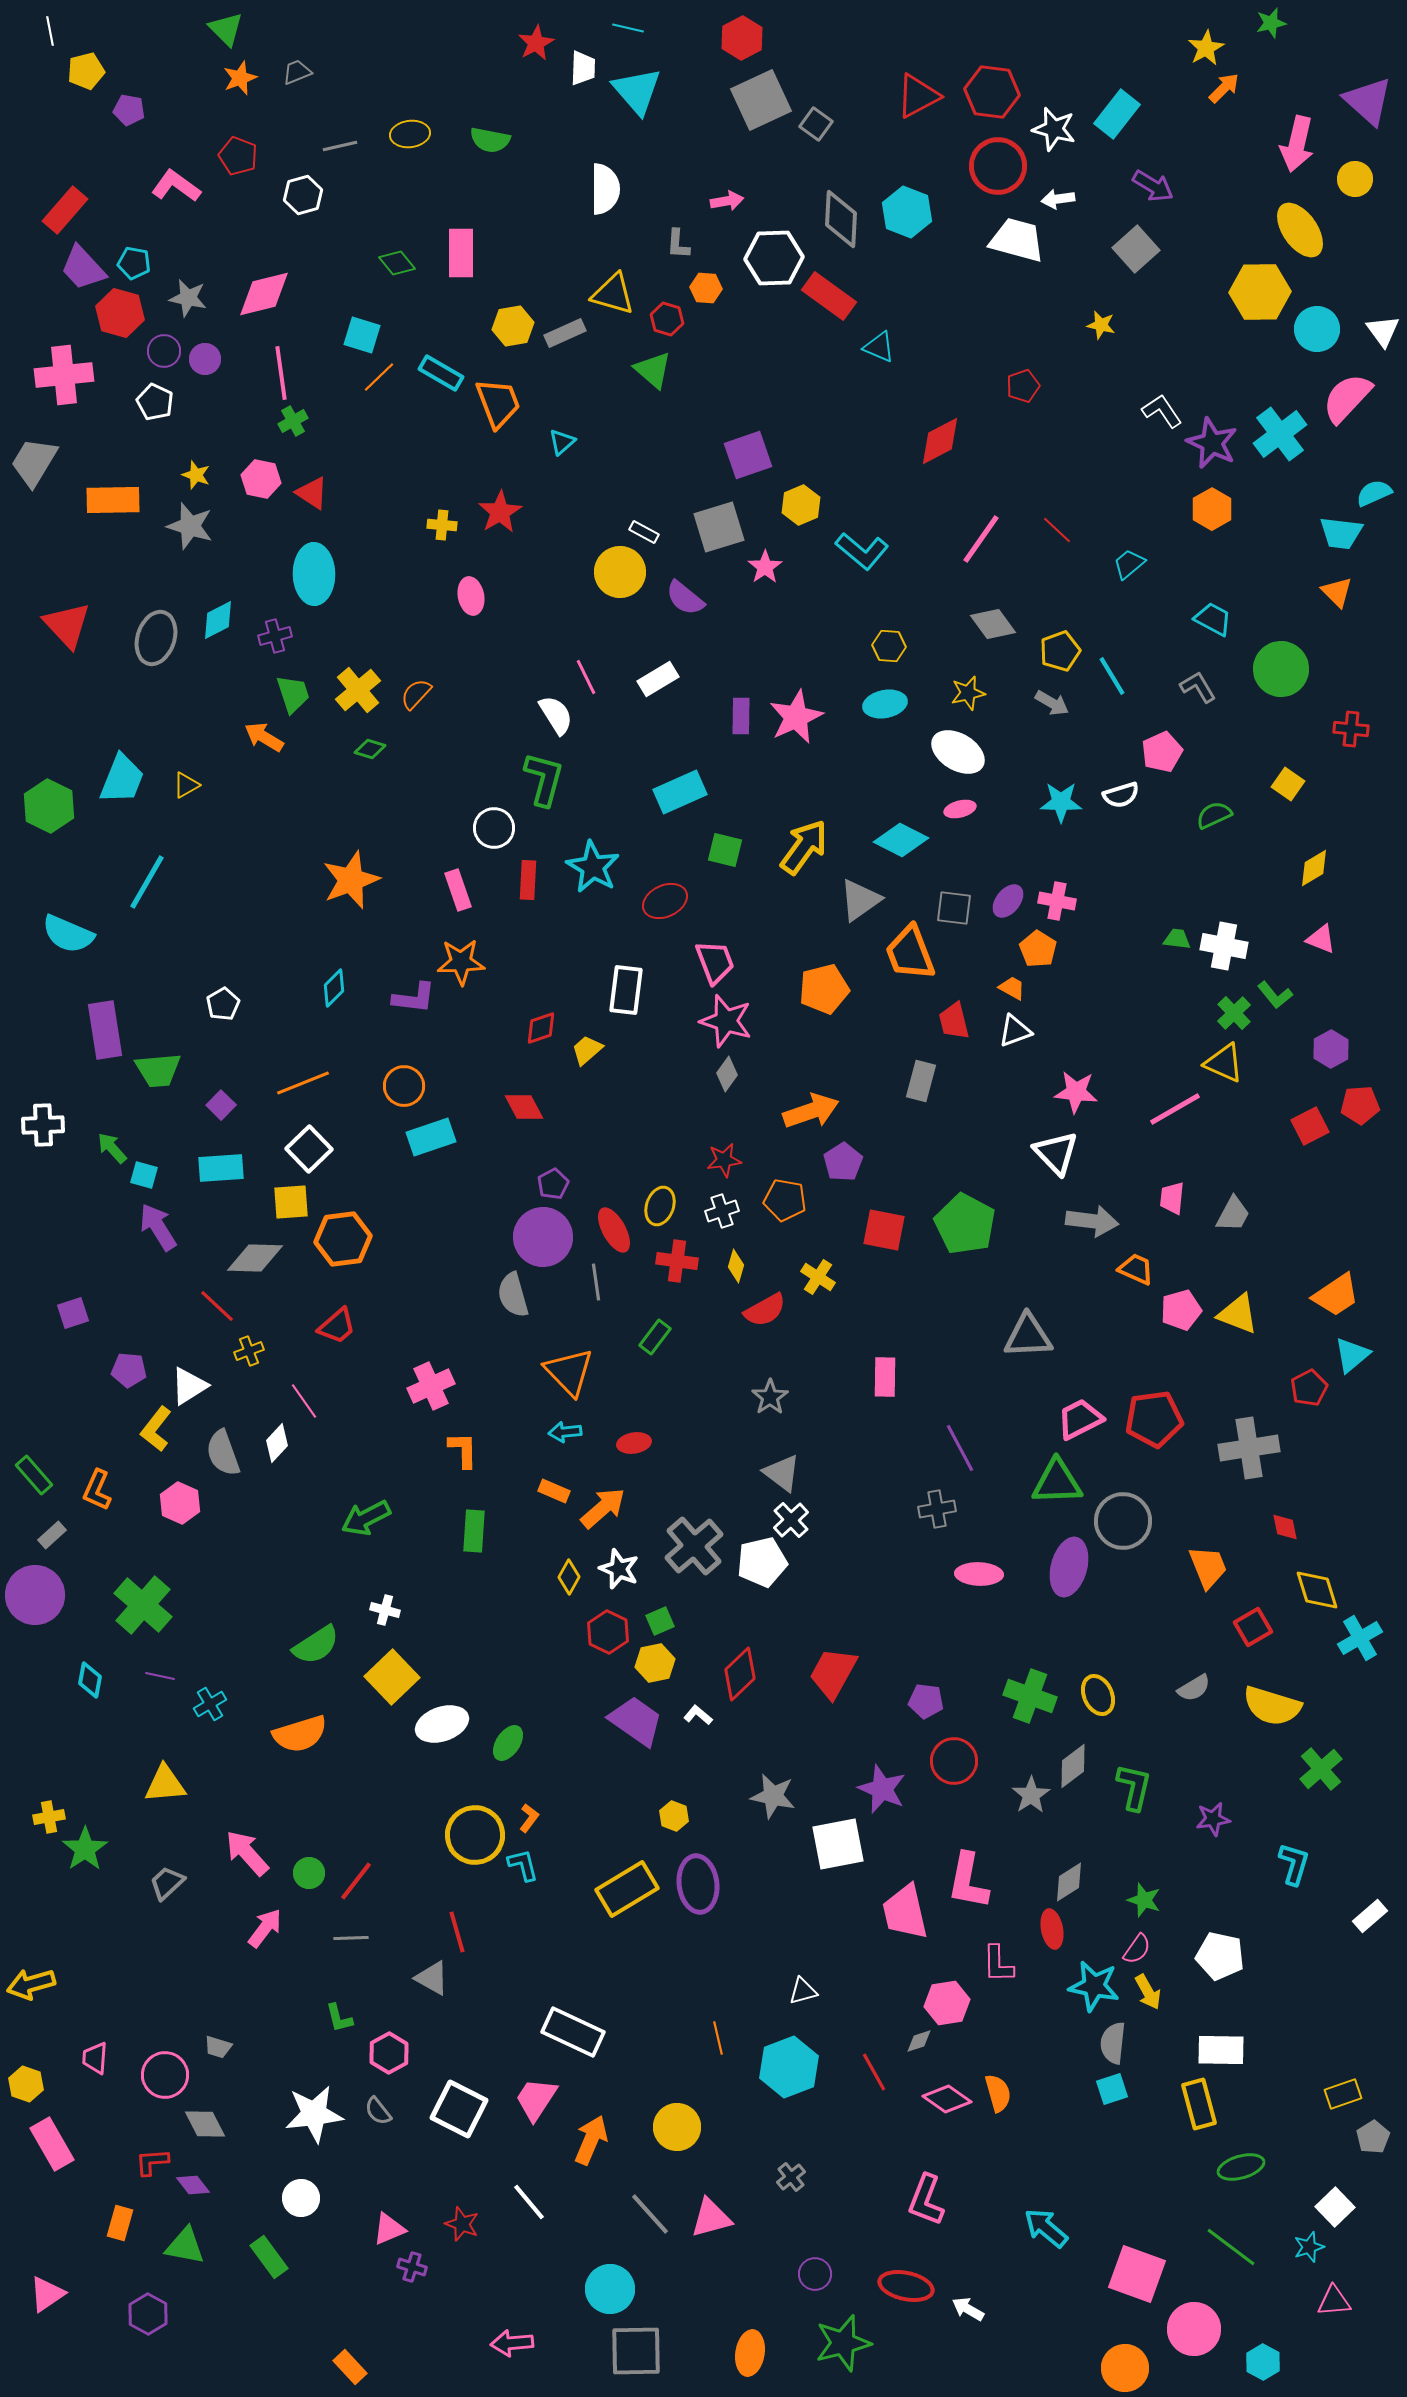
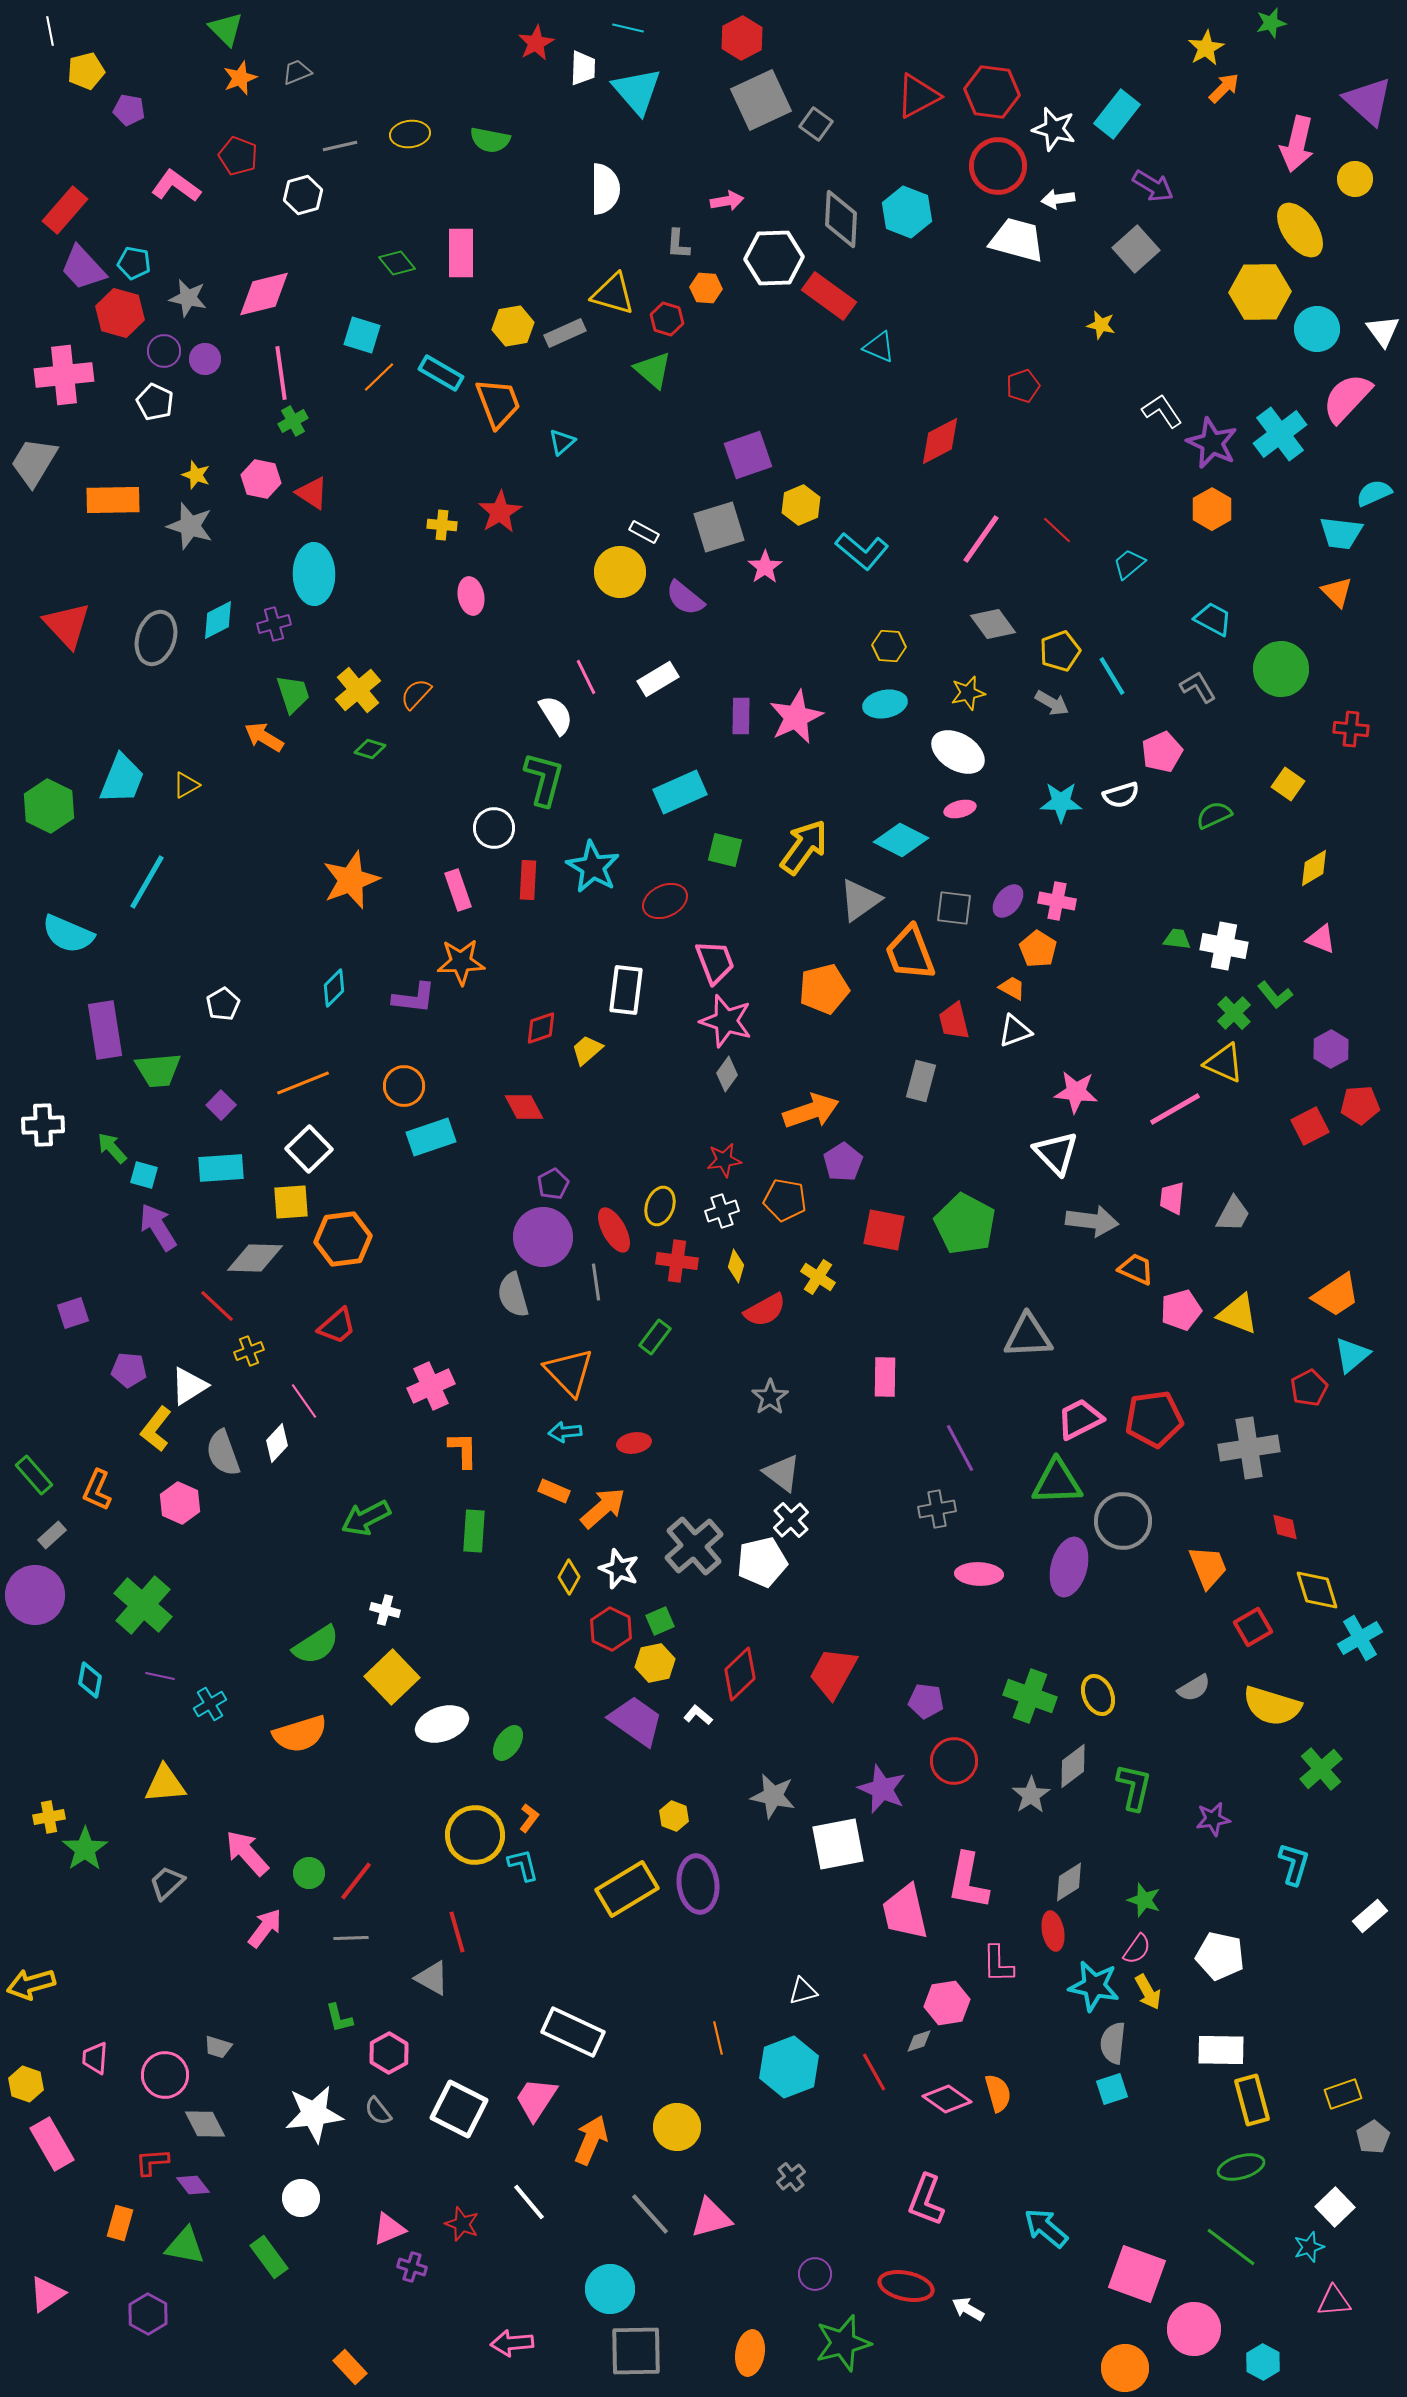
purple cross at (275, 636): moved 1 px left, 12 px up
red hexagon at (608, 1632): moved 3 px right, 3 px up
red ellipse at (1052, 1929): moved 1 px right, 2 px down
yellow rectangle at (1199, 2104): moved 53 px right, 4 px up
